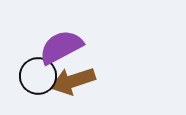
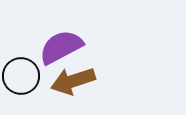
black circle: moved 17 px left
